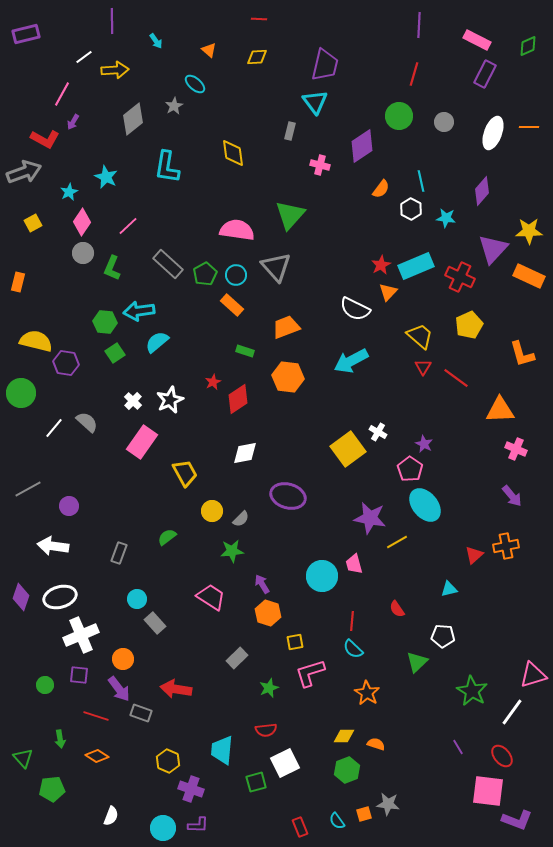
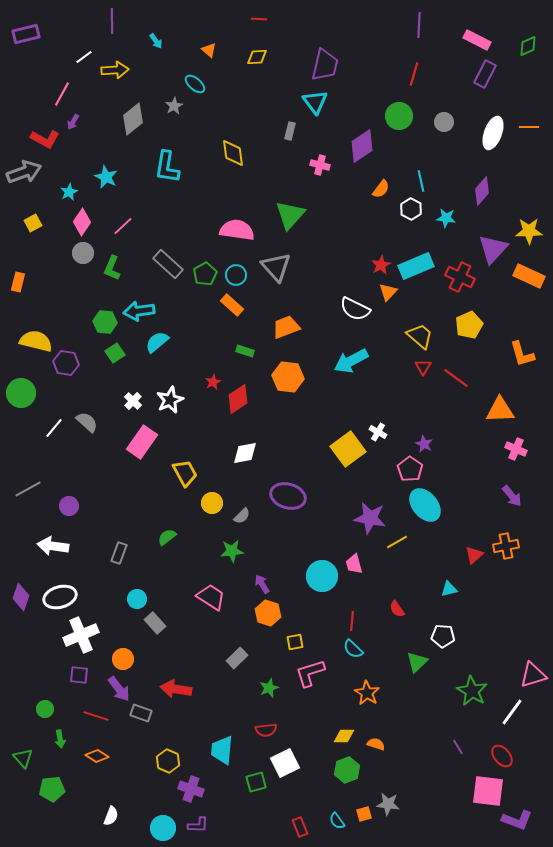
pink line at (128, 226): moved 5 px left
yellow circle at (212, 511): moved 8 px up
gray semicircle at (241, 519): moved 1 px right, 3 px up
green circle at (45, 685): moved 24 px down
